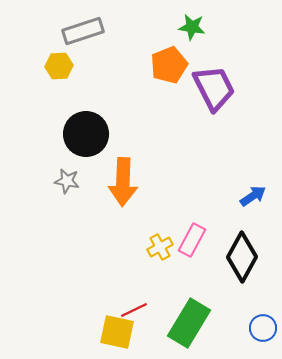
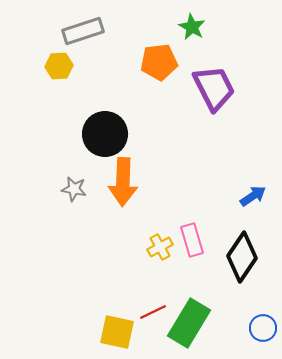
green star: rotated 20 degrees clockwise
orange pentagon: moved 10 px left, 3 px up; rotated 15 degrees clockwise
black circle: moved 19 px right
gray star: moved 7 px right, 8 px down
pink rectangle: rotated 44 degrees counterclockwise
black diamond: rotated 6 degrees clockwise
red line: moved 19 px right, 2 px down
